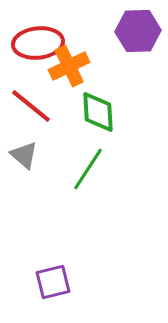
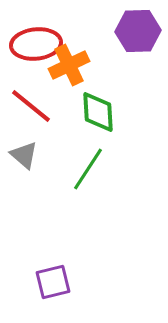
red ellipse: moved 2 px left, 1 px down
orange cross: moved 1 px up
